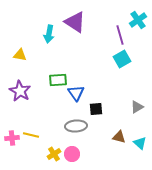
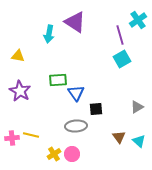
yellow triangle: moved 2 px left, 1 px down
brown triangle: rotated 40 degrees clockwise
cyan triangle: moved 1 px left, 2 px up
